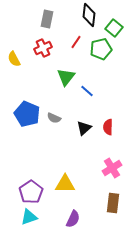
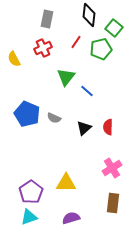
yellow triangle: moved 1 px right, 1 px up
purple semicircle: moved 2 px left, 1 px up; rotated 132 degrees counterclockwise
